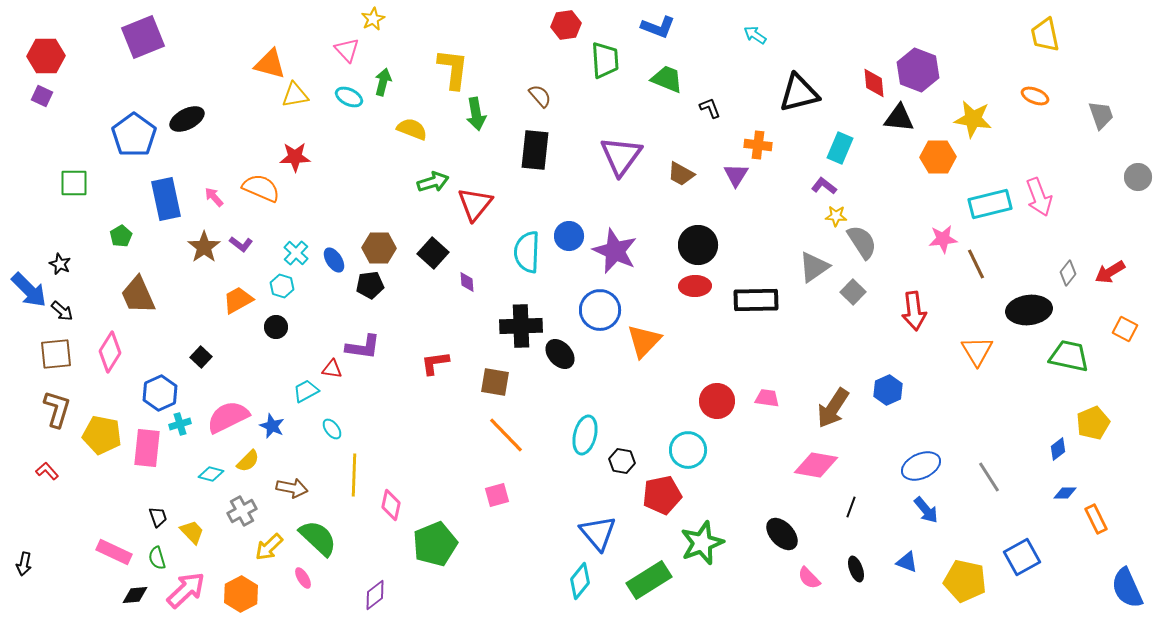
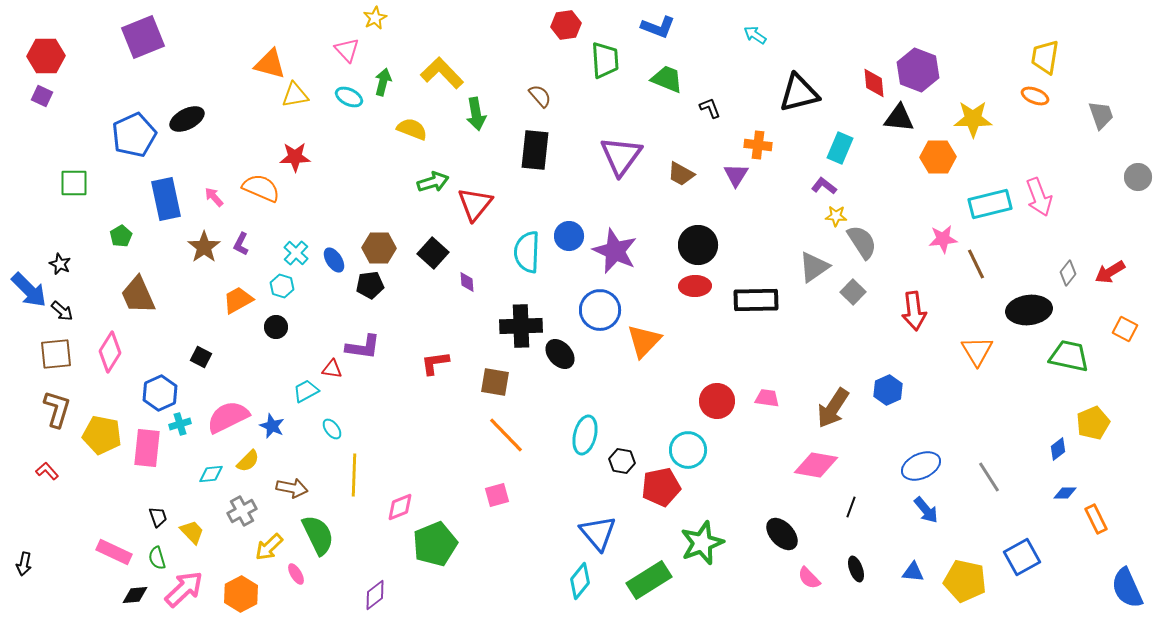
yellow star at (373, 19): moved 2 px right, 1 px up
yellow trapezoid at (1045, 35): moved 22 px down; rotated 21 degrees clockwise
yellow L-shape at (453, 69): moved 11 px left, 4 px down; rotated 51 degrees counterclockwise
yellow star at (973, 119): rotated 9 degrees counterclockwise
blue pentagon at (134, 135): rotated 12 degrees clockwise
purple L-shape at (241, 244): rotated 80 degrees clockwise
black square at (201, 357): rotated 15 degrees counterclockwise
cyan diamond at (211, 474): rotated 20 degrees counterclockwise
red pentagon at (662, 495): moved 1 px left, 8 px up
pink diamond at (391, 505): moved 9 px right, 2 px down; rotated 56 degrees clockwise
green semicircle at (318, 538): moved 3 px up; rotated 21 degrees clockwise
blue triangle at (907, 562): moved 6 px right, 10 px down; rotated 15 degrees counterclockwise
pink ellipse at (303, 578): moved 7 px left, 4 px up
pink arrow at (186, 590): moved 2 px left, 1 px up
